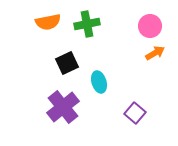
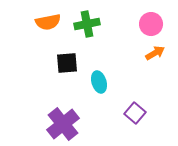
pink circle: moved 1 px right, 2 px up
black square: rotated 20 degrees clockwise
purple cross: moved 17 px down
